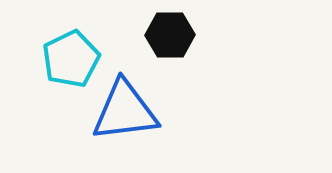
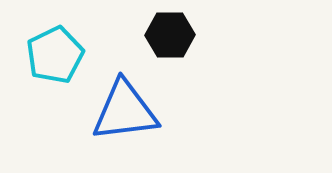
cyan pentagon: moved 16 px left, 4 px up
